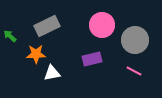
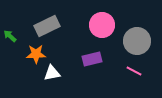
gray circle: moved 2 px right, 1 px down
